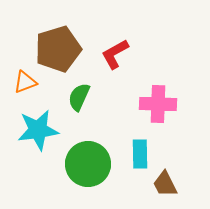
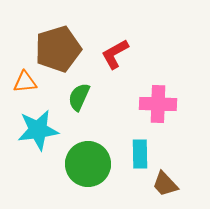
orange triangle: rotated 15 degrees clockwise
brown trapezoid: rotated 16 degrees counterclockwise
